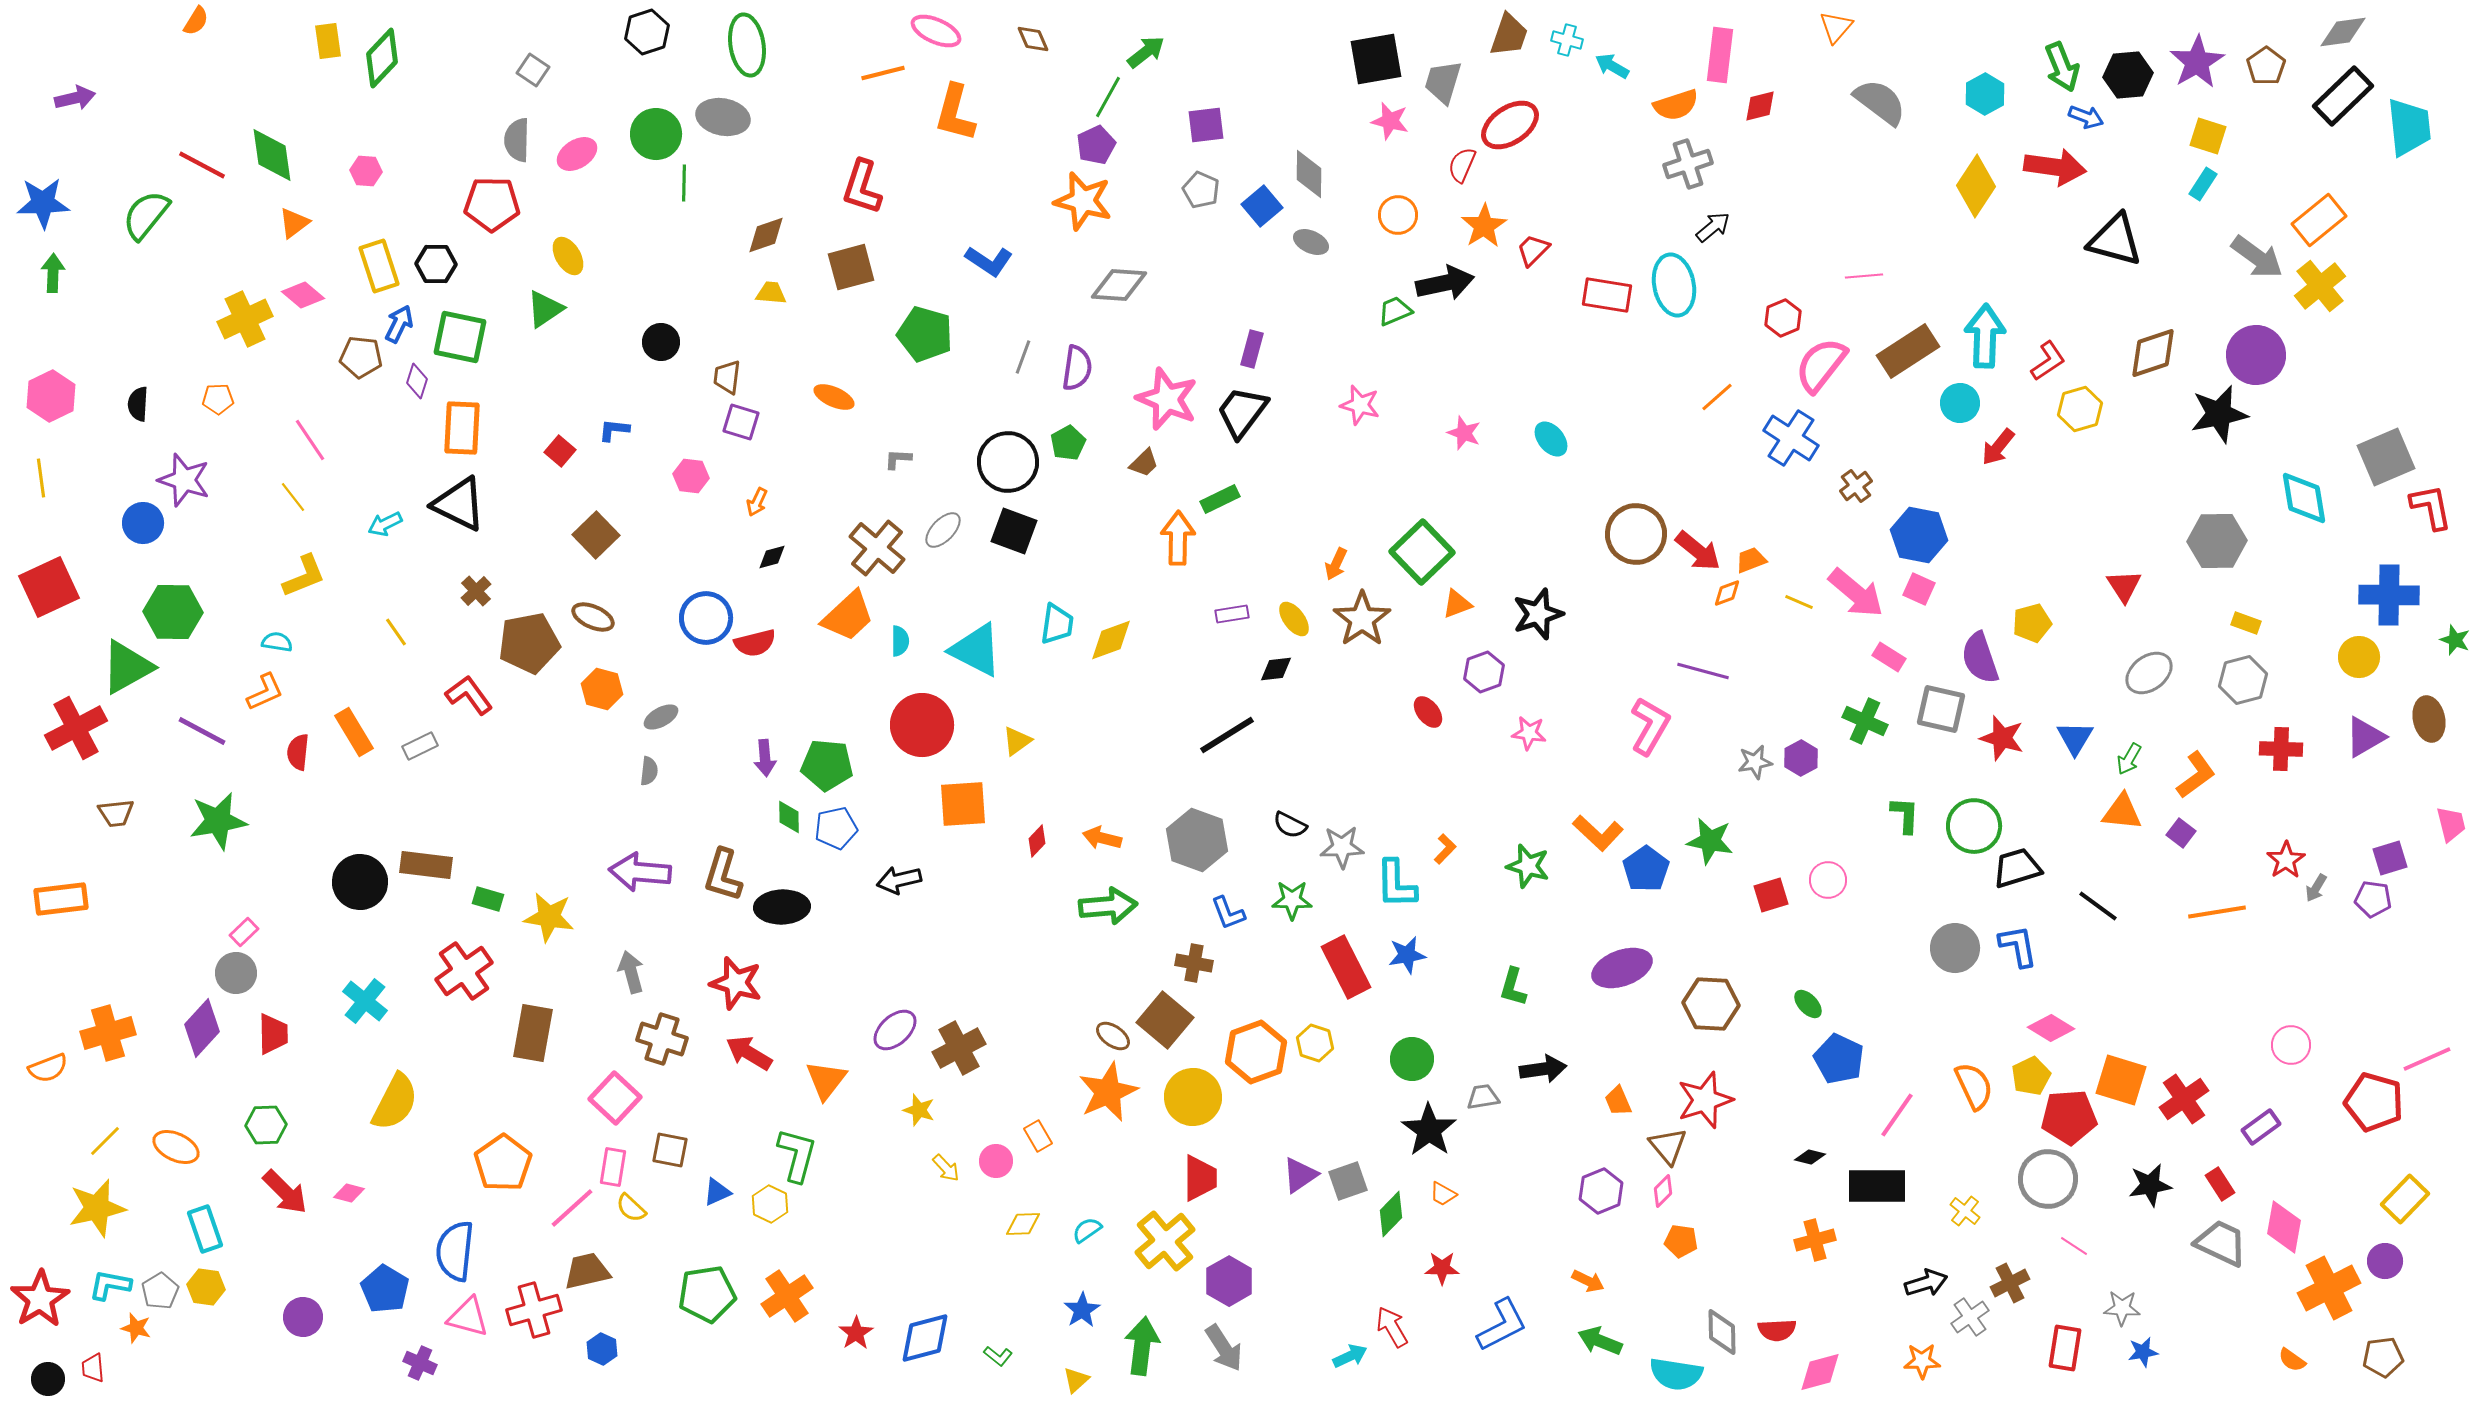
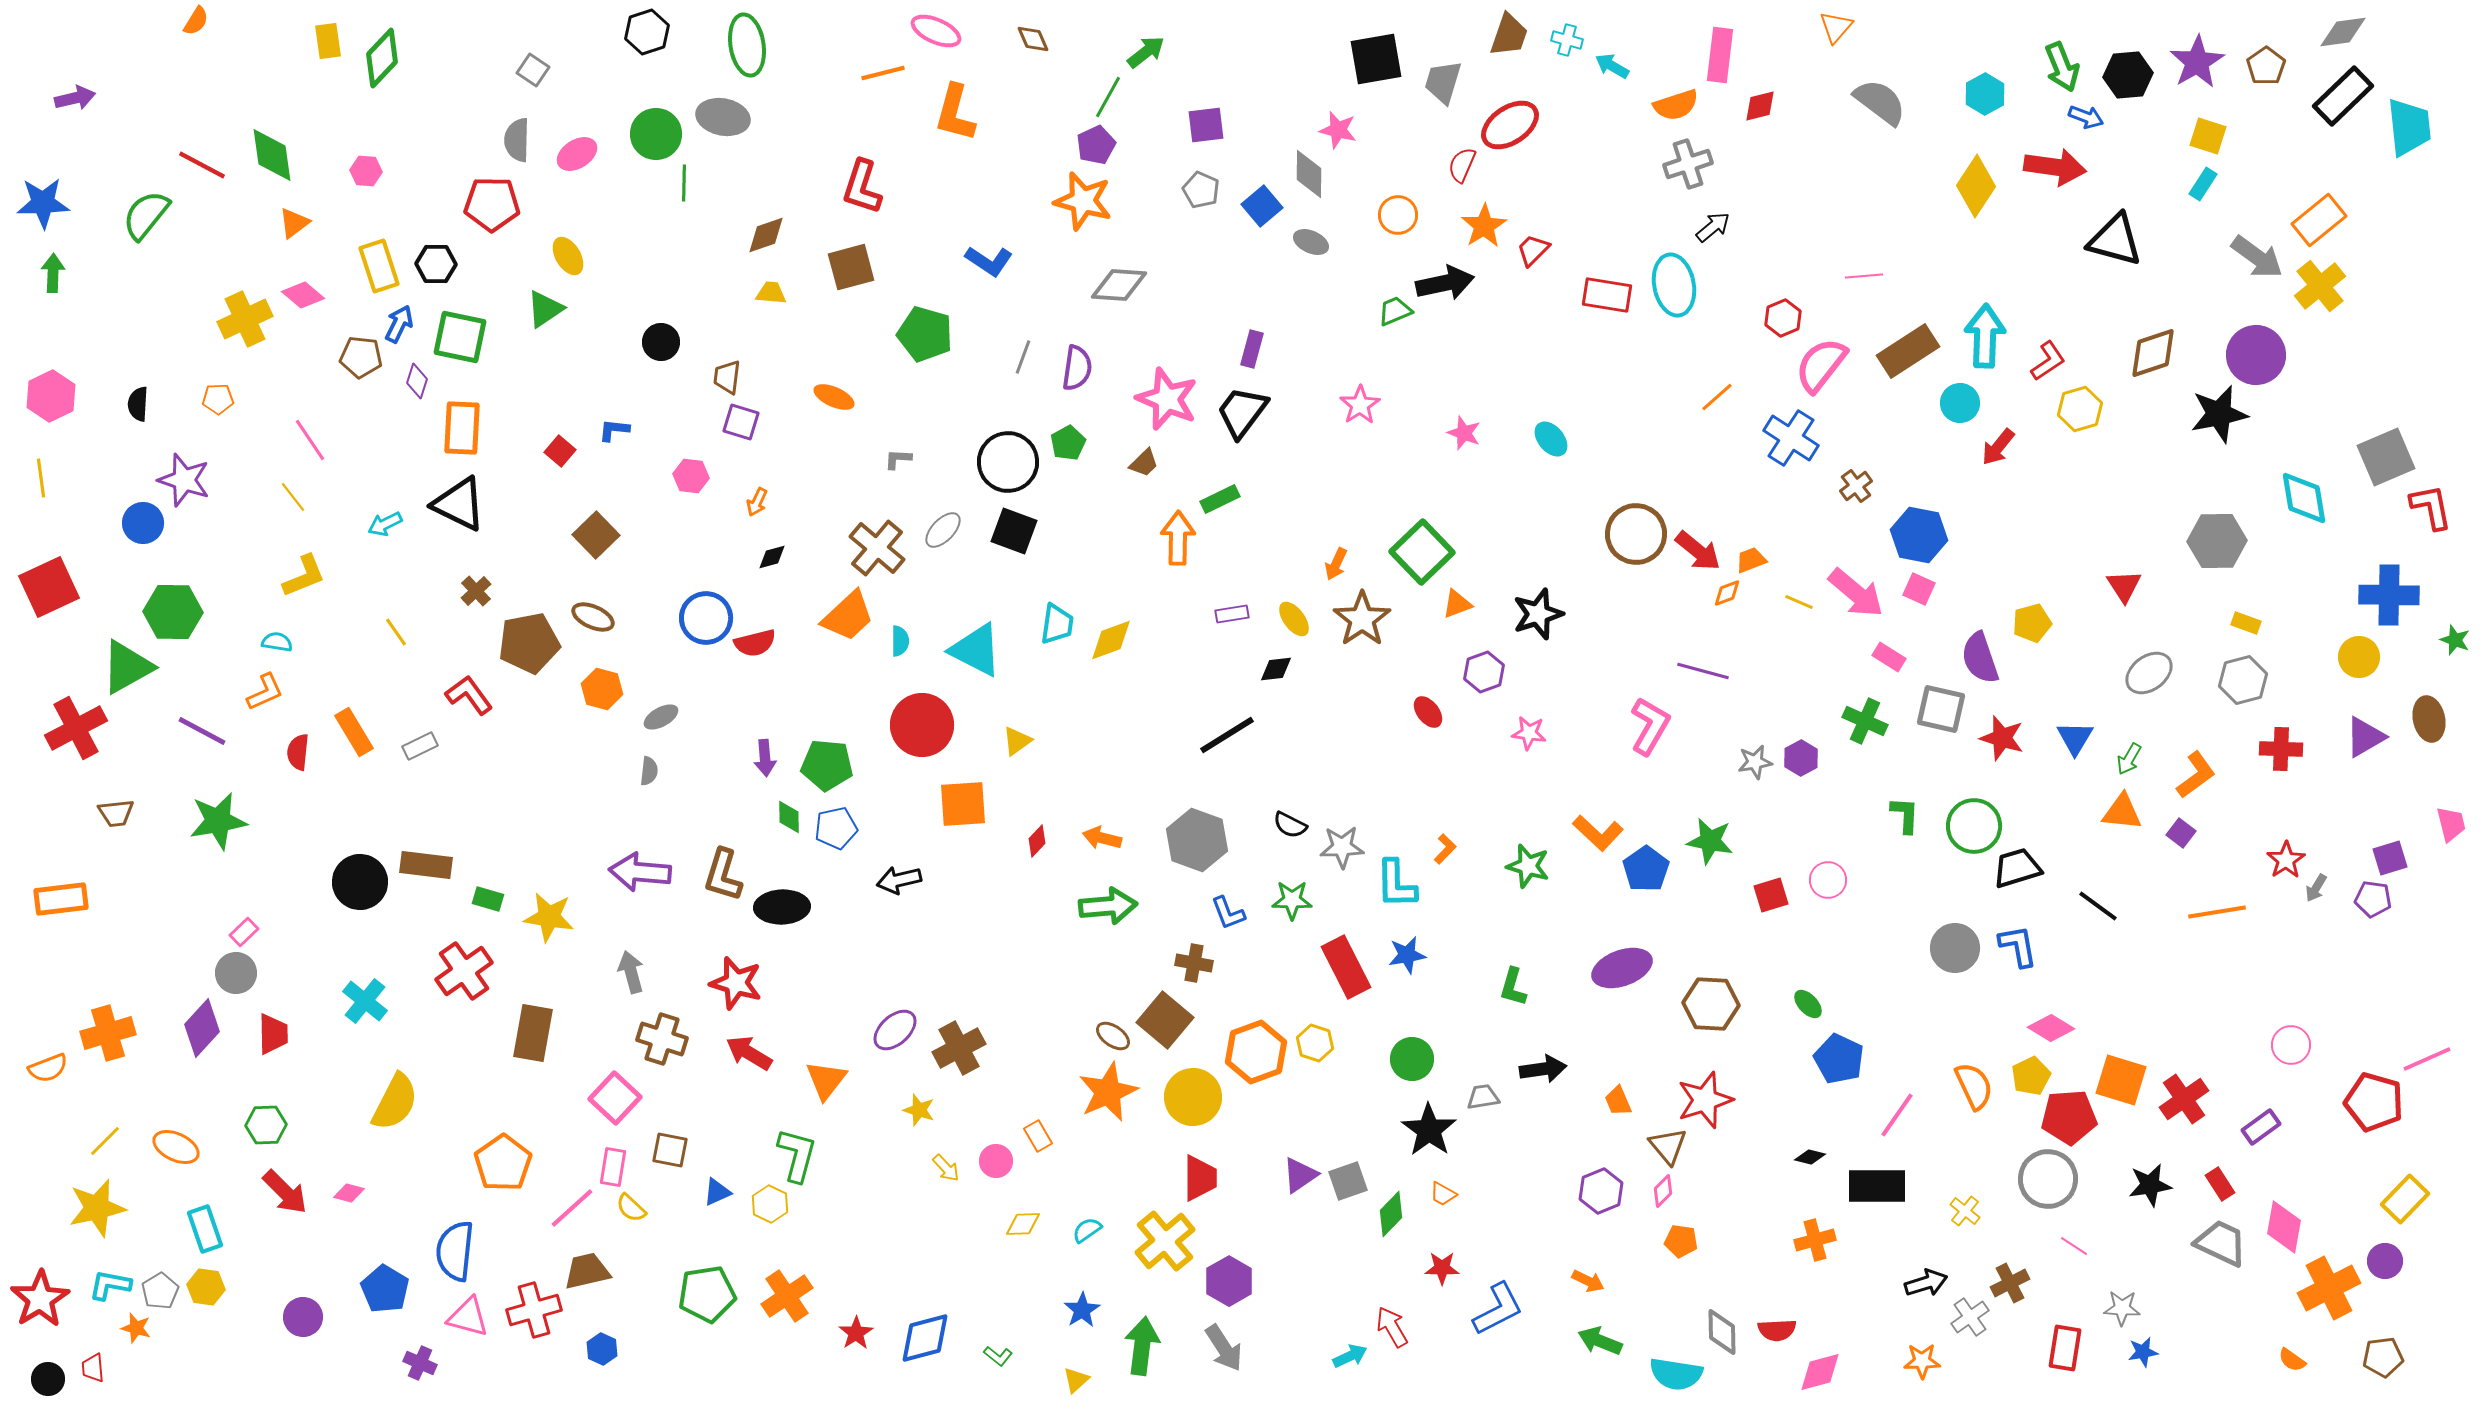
pink star at (1390, 121): moved 52 px left, 9 px down
pink star at (1360, 405): rotated 24 degrees clockwise
blue L-shape at (1502, 1325): moved 4 px left, 16 px up
